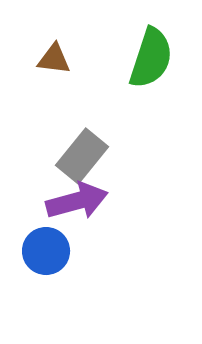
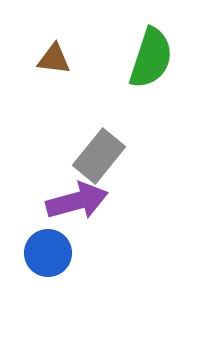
gray rectangle: moved 17 px right
blue circle: moved 2 px right, 2 px down
